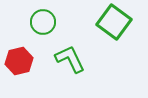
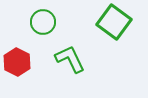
red hexagon: moved 2 px left, 1 px down; rotated 20 degrees counterclockwise
